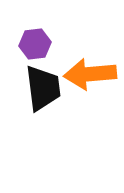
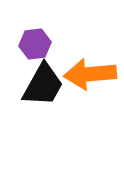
black trapezoid: moved 3 px up; rotated 36 degrees clockwise
